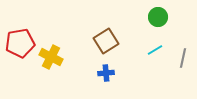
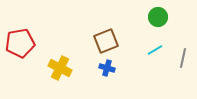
brown square: rotated 10 degrees clockwise
yellow cross: moved 9 px right, 11 px down
blue cross: moved 1 px right, 5 px up; rotated 21 degrees clockwise
